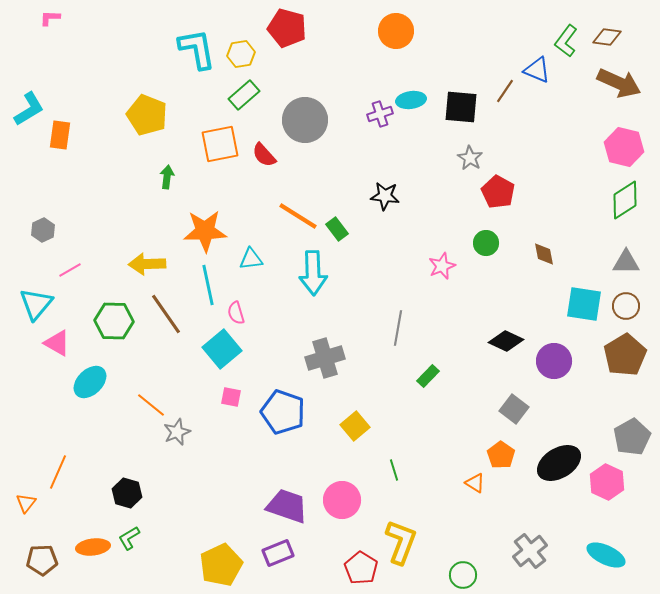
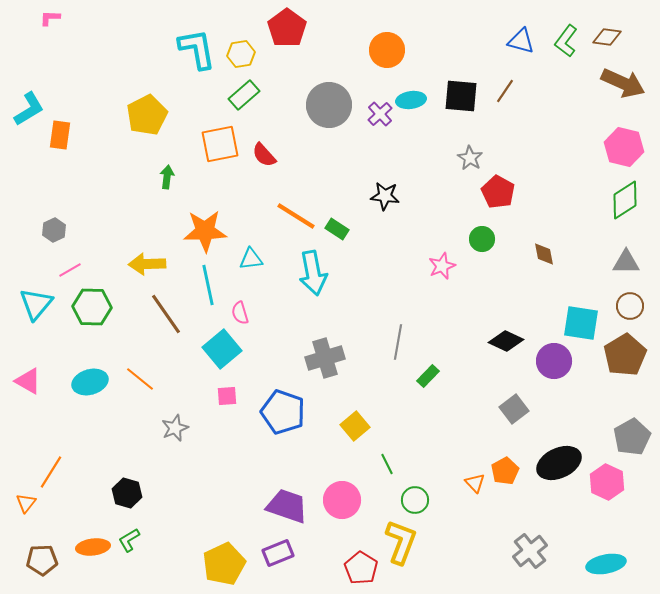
red pentagon at (287, 28): rotated 21 degrees clockwise
orange circle at (396, 31): moved 9 px left, 19 px down
blue triangle at (537, 70): moved 16 px left, 29 px up; rotated 8 degrees counterclockwise
brown arrow at (619, 83): moved 4 px right
black square at (461, 107): moved 11 px up
purple cross at (380, 114): rotated 25 degrees counterclockwise
yellow pentagon at (147, 115): rotated 24 degrees clockwise
gray circle at (305, 120): moved 24 px right, 15 px up
orange line at (298, 216): moved 2 px left
green rectangle at (337, 229): rotated 20 degrees counterclockwise
gray hexagon at (43, 230): moved 11 px right
green circle at (486, 243): moved 4 px left, 4 px up
cyan arrow at (313, 273): rotated 9 degrees counterclockwise
cyan square at (584, 304): moved 3 px left, 19 px down
brown circle at (626, 306): moved 4 px right
pink semicircle at (236, 313): moved 4 px right
green hexagon at (114, 321): moved 22 px left, 14 px up
gray line at (398, 328): moved 14 px down
pink triangle at (57, 343): moved 29 px left, 38 px down
cyan ellipse at (90, 382): rotated 28 degrees clockwise
pink square at (231, 397): moved 4 px left, 1 px up; rotated 15 degrees counterclockwise
orange line at (151, 405): moved 11 px left, 26 px up
gray square at (514, 409): rotated 16 degrees clockwise
gray star at (177, 432): moved 2 px left, 4 px up
orange pentagon at (501, 455): moved 4 px right, 16 px down; rotated 8 degrees clockwise
black ellipse at (559, 463): rotated 6 degrees clockwise
green line at (394, 470): moved 7 px left, 6 px up; rotated 10 degrees counterclockwise
orange line at (58, 472): moved 7 px left; rotated 8 degrees clockwise
orange triangle at (475, 483): rotated 15 degrees clockwise
green L-shape at (129, 538): moved 2 px down
cyan ellipse at (606, 555): moved 9 px down; rotated 36 degrees counterclockwise
yellow pentagon at (221, 565): moved 3 px right, 1 px up
green circle at (463, 575): moved 48 px left, 75 px up
